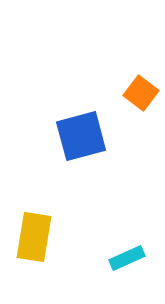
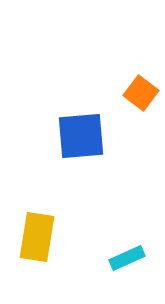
blue square: rotated 10 degrees clockwise
yellow rectangle: moved 3 px right
